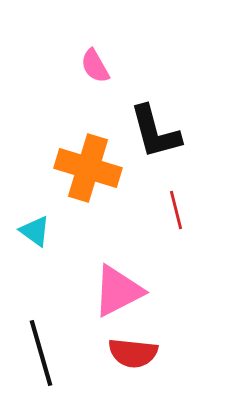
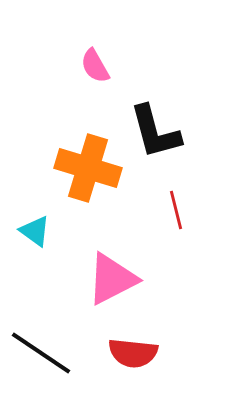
pink triangle: moved 6 px left, 12 px up
black line: rotated 40 degrees counterclockwise
